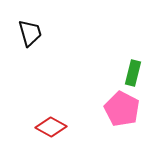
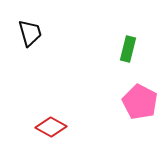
green rectangle: moved 5 px left, 24 px up
pink pentagon: moved 18 px right, 7 px up
